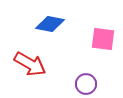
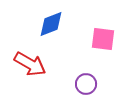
blue diamond: moved 1 px right; rotated 32 degrees counterclockwise
